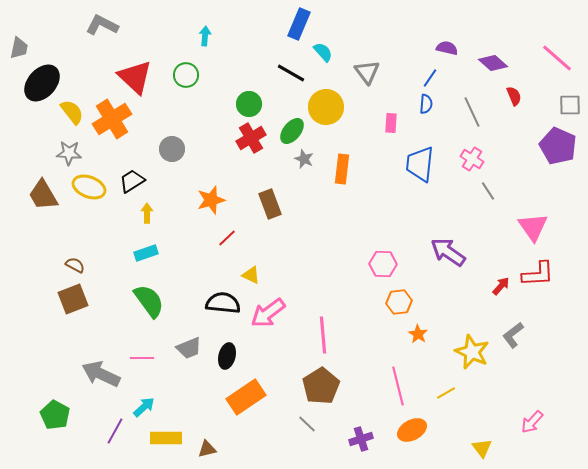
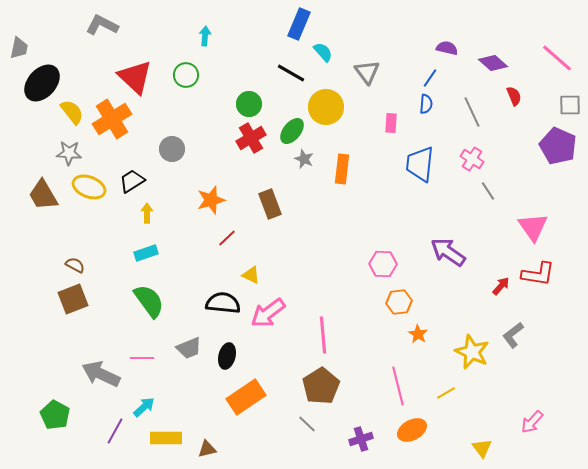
red L-shape at (538, 274): rotated 12 degrees clockwise
